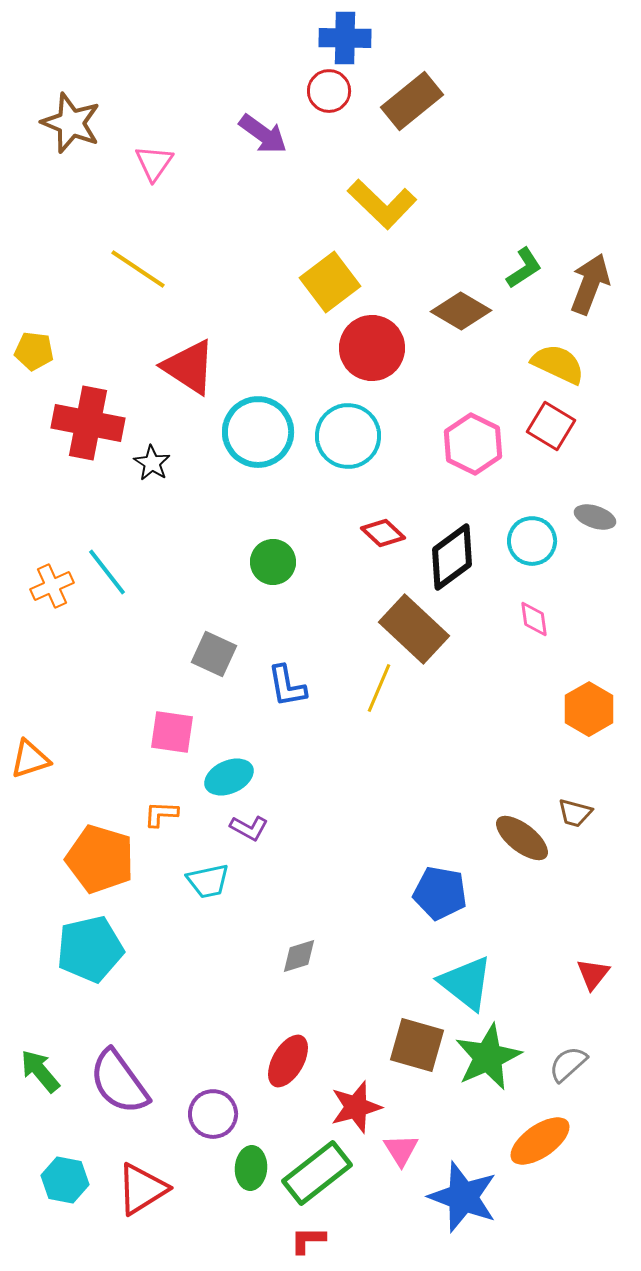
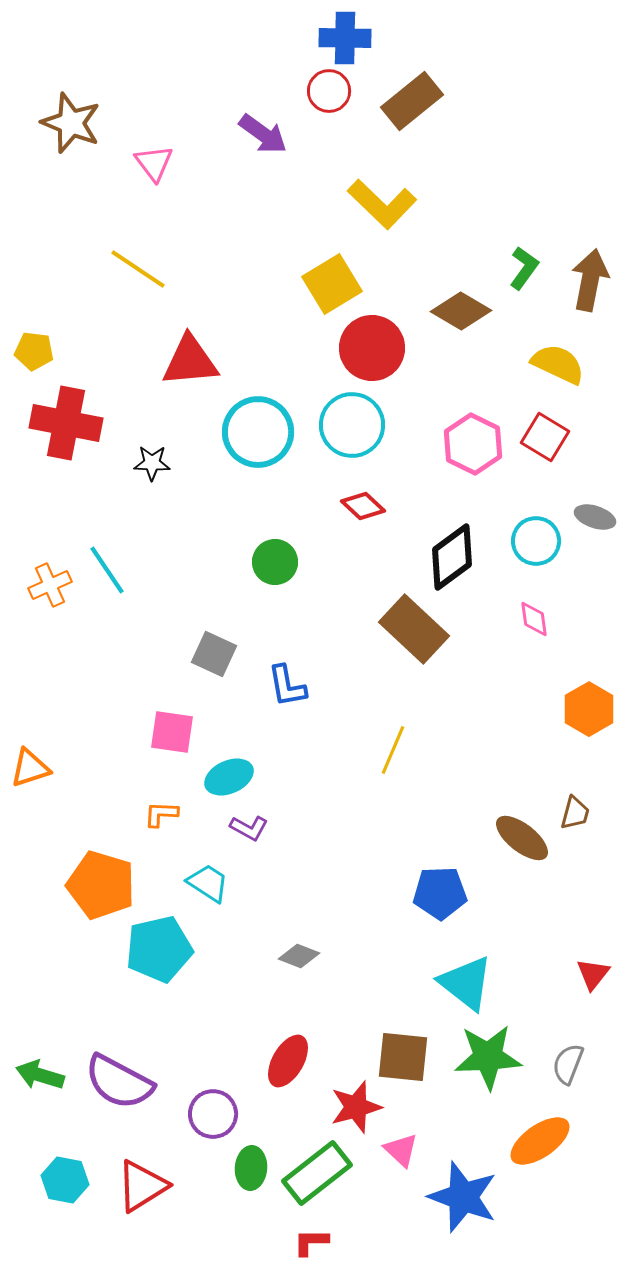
pink triangle at (154, 163): rotated 12 degrees counterclockwise
green L-shape at (524, 268): rotated 21 degrees counterclockwise
yellow square at (330, 282): moved 2 px right, 2 px down; rotated 6 degrees clockwise
brown arrow at (590, 284): moved 4 px up; rotated 10 degrees counterclockwise
red triangle at (189, 367): moved 1 px right, 6 px up; rotated 38 degrees counterclockwise
red cross at (88, 423): moved 22 px left
red square at (551, 426): moved 6 px left, 11 px down
cyan circle at (348, 436): moved 4 px right, 11 px up
black star at (152, 463): rotated 30 degrees counterclockwise
red diamond at (383, 533): moved 20 px left, 27 px up
cyan circle at (532, 541): moved 4 px right
green circle at (273, 562): moved 2 px right
cyan line at (107, 572): moved 2 px up; rotated 4 degrees clockwise
orange cross at (52, 586): moved 2 px left, 1 px up
yellow line at (379, 688): moved 14 px right, 62 px down
orange triangle at (30, 759): moved 9 px down
brown trapezoid at (575, 813): rotated 90 degrees counterclockwise
orange pentagon at (100, 859): moved 1 px right, 26 px down
cyan trapezoid at (208, 881): moved 2 px down; rotated 135 degrees counterclockwise
blue pentagon at (440, 893): rotated 12 degrees counterclockwise
cyan pentagon at (90, 949): moved 69 px right
gray diamond at (299, 956): rotated 39 degrees clockwise
brown square at (417, 1045): moved 14 px left, 12 px down; rotated 10 degrees counterclockwise
green star at (488, 1057): rotated 22 degrees clockwise
gray semicircle at (568, 1064): rotated 27 degrees counterclockwise
green arrow at (40, 1071): moved 4 px down; rotated 33 degrees counterclockwise
purple semicircle at (119, 1082): rotated 26 degrees counterclockwise
pink triangle at (401, 1150): rotated 15 degrees counterclockwise
red triangle at (142, 1189): moved 3 px up
red L-shape at (308, 1240): moved 3 px right, 2 px down
